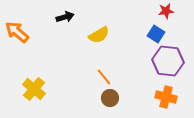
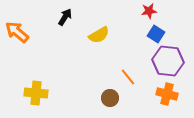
red star: moved 17 px left
black arrow: rotated 42 degrees counterclockwise
orange line: moved 24 px right
yellow cross: moved 2 px right, 4 px down; rotated 35 degrees counterclockwise
orange cross: moved 1 px right, 3 px up
